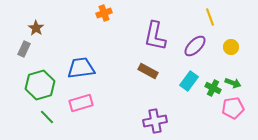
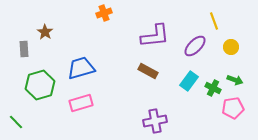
yellow line: moved 4 px right, 4 px down
brown star: moved 9 px right, 4 px down
purple L-shape: rotated 108 degrees counterclockwise
gray rectangle: rotated 28 degrees counterclockwise
blue trapezoid: rotated 8 degrees counterclockwise
green arrow: moved 2 px right, 3 px up
green line: moved 31 px left, 5 px down
